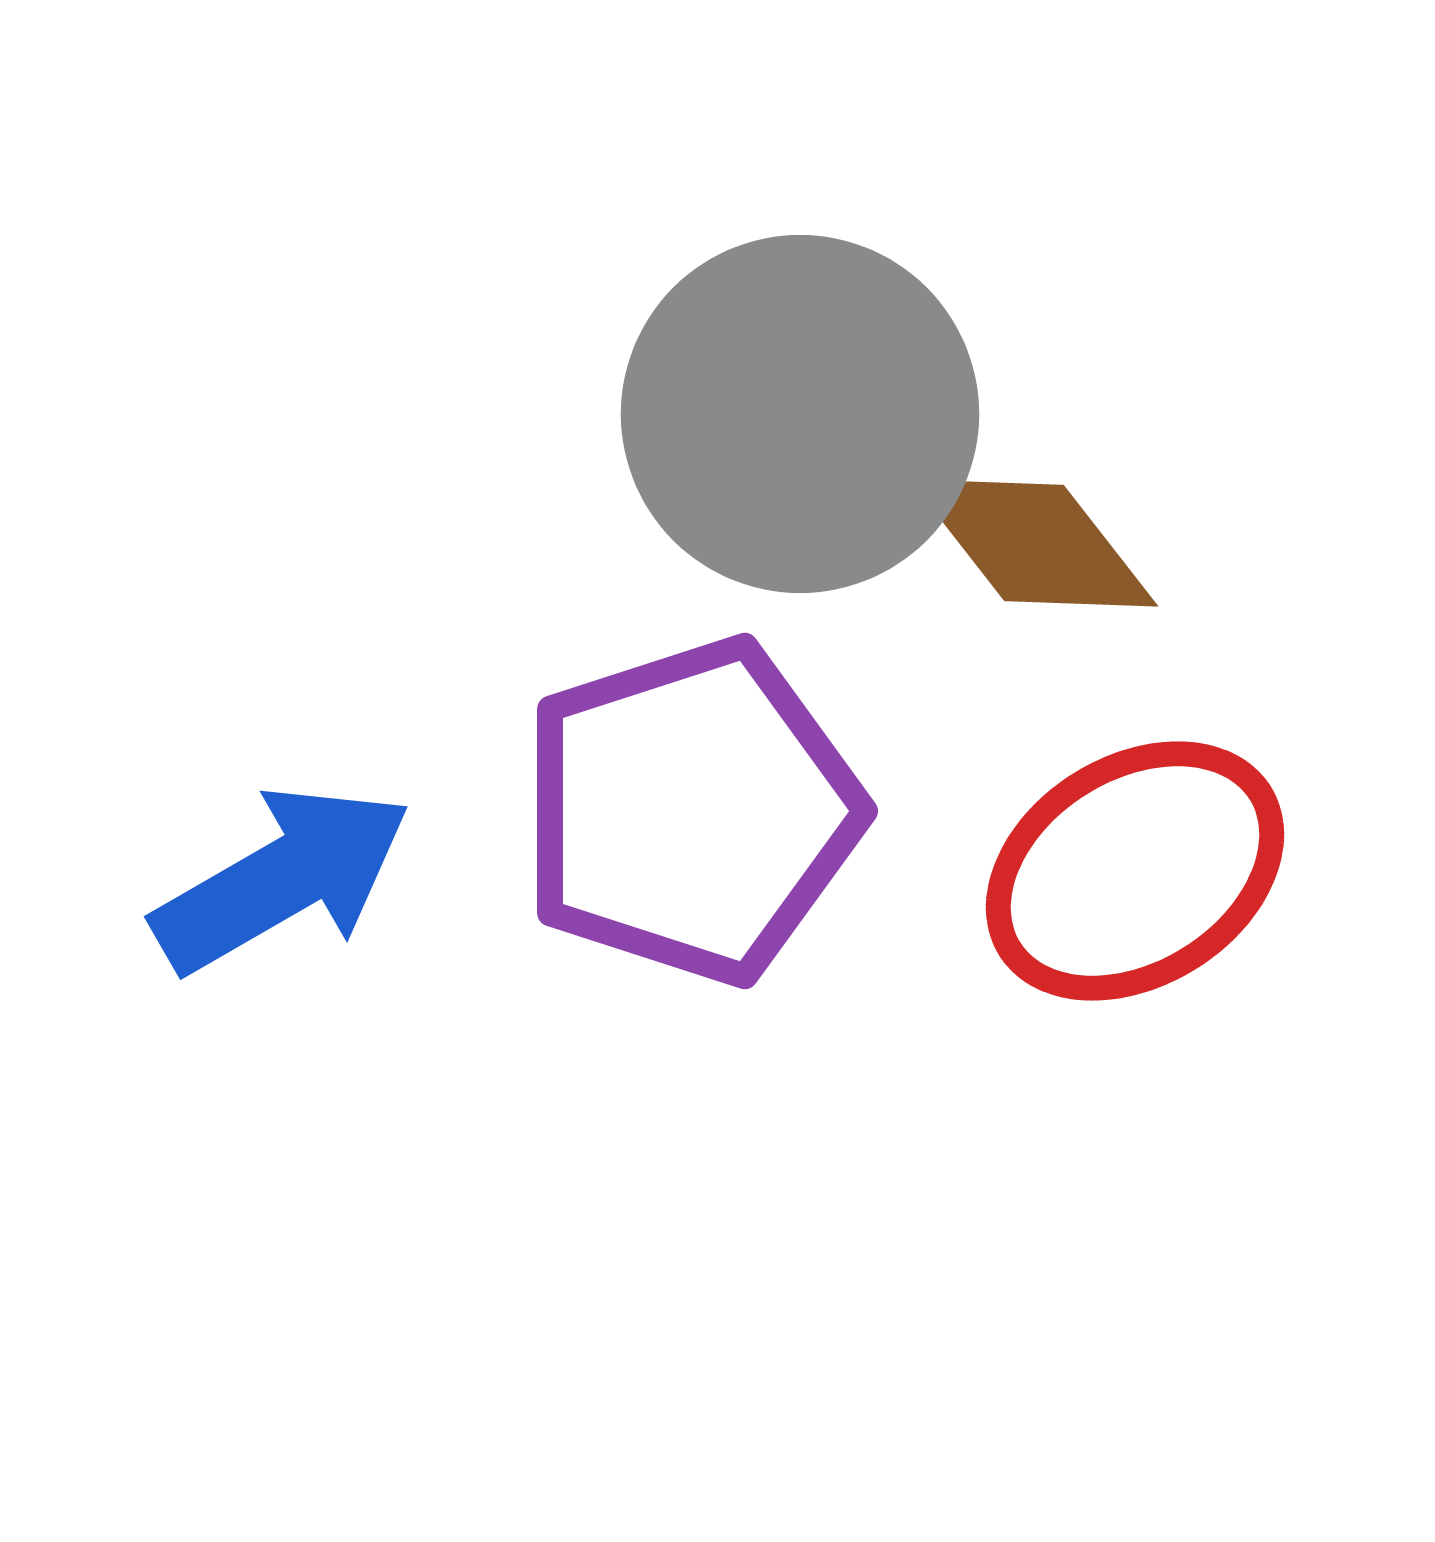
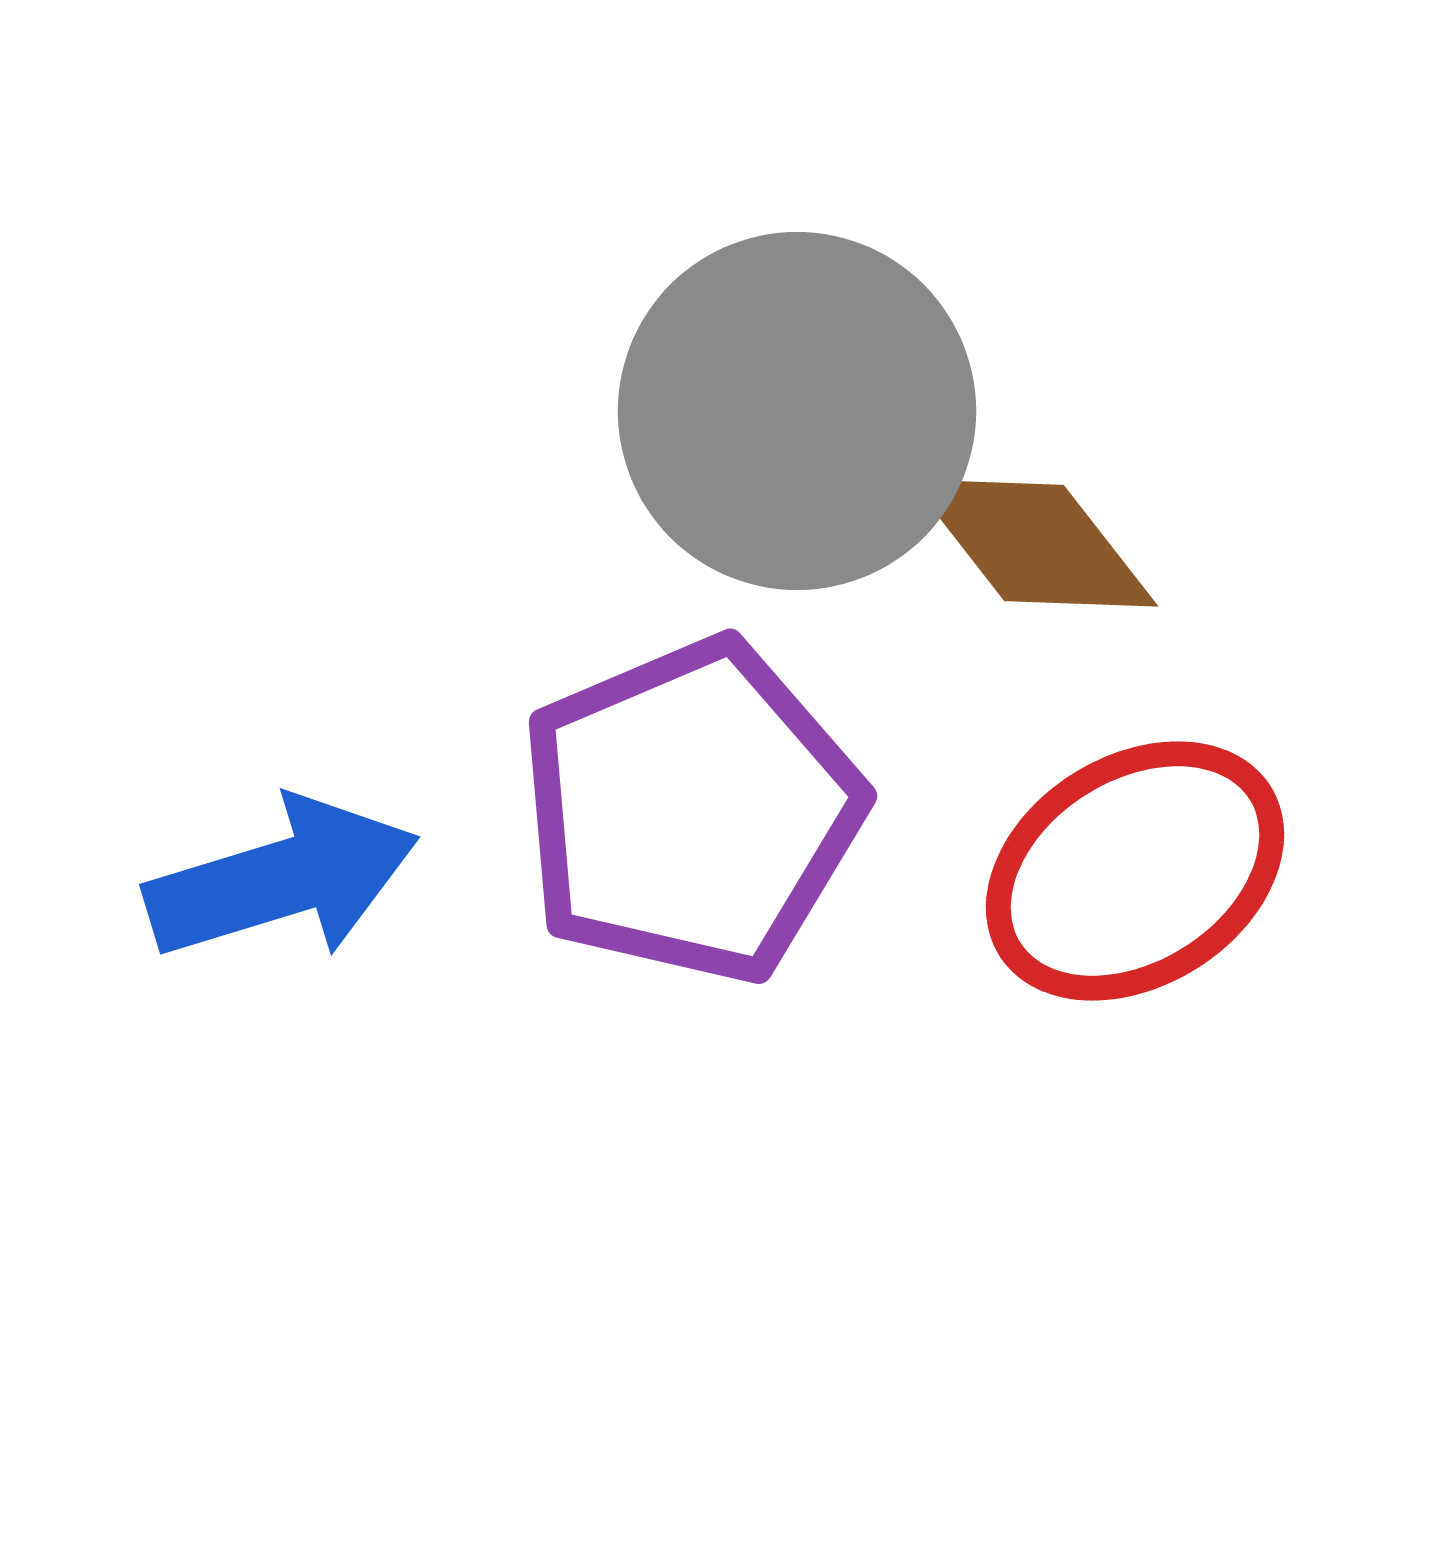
gray circle: moved 3 px left, 3 px up
purple pentagon: rotated 5 degrees counterclockwise
blue arrow: rotated 13 degrees clockwise
